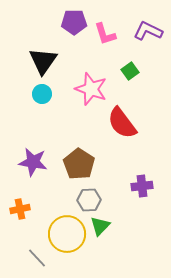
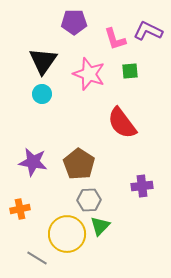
pink L-shape: moved 10 px right, 5 px down
green square: rotated 30 degrees clockwise
pink star: moved 2 px left, 15 px up
gray line: rotated 15 degrees counterclockwise
